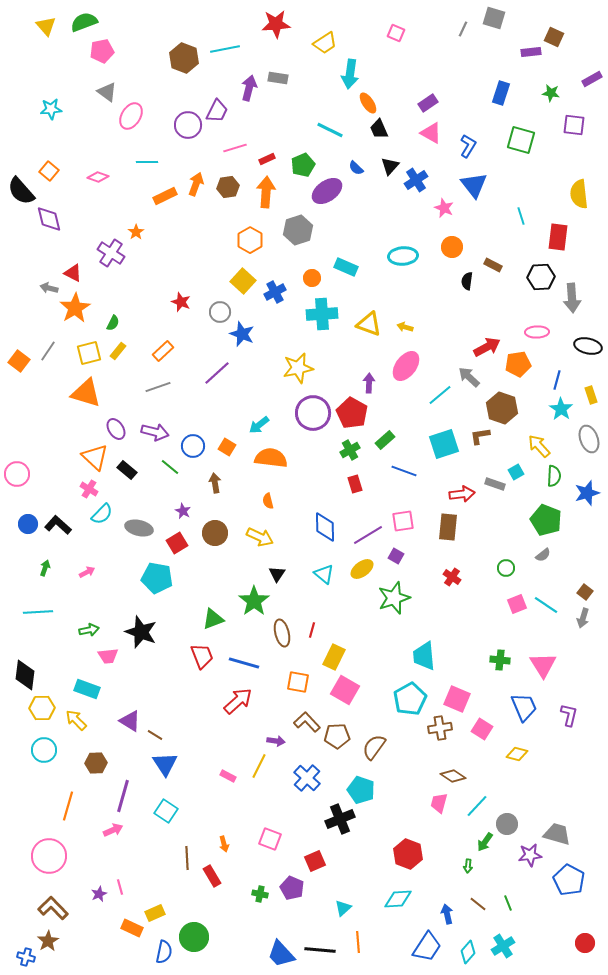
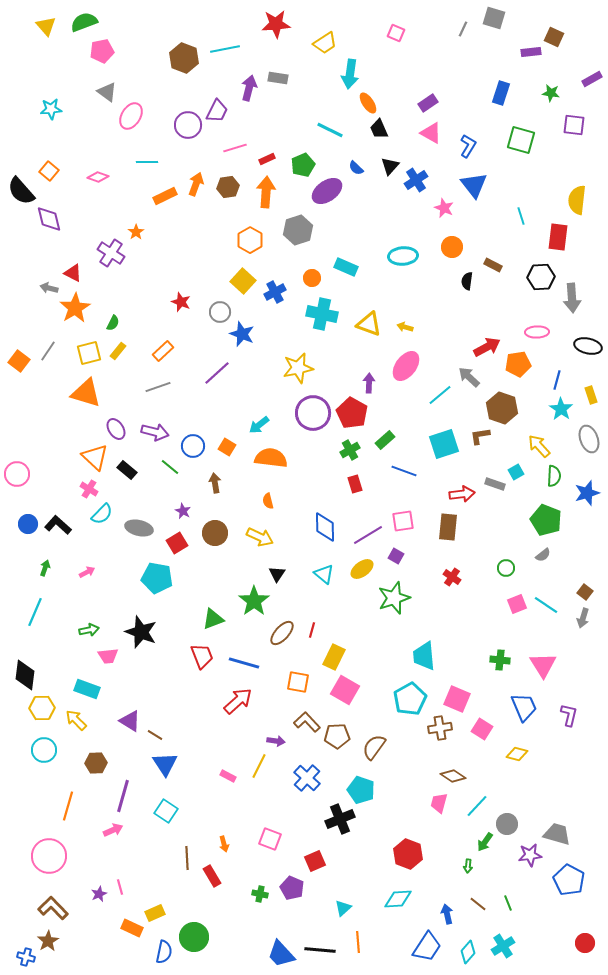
yellow semicircle at (579, 194): moved 2 px left, 6 px down; rotated 12 degrees clockwise
cyan cross at (322, 314): rotated 16 degrees clockwise
cyan line at (38, 612): moved 3 px left; rotated 64 degrees counterclockwise
brown ellipse at (282, 633): rotated 56 degrees clockwise
